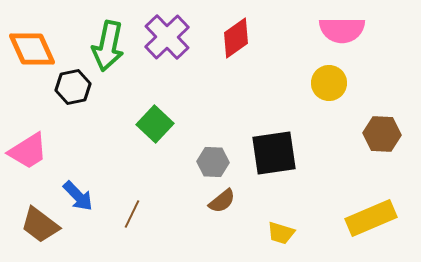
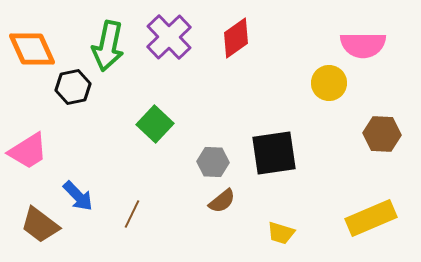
pink semicircle: moved 21 px right, 15 px down
purple cross: moved 2 px right
